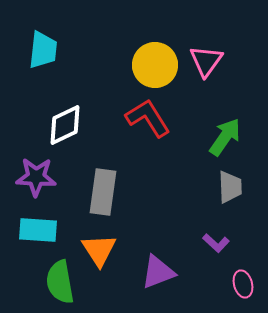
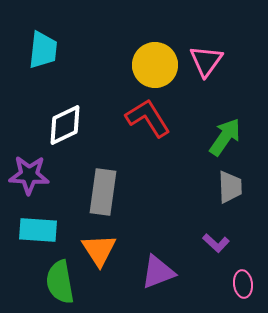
purple star: moved 7 px left, 2 px up
pink ellipse: rotated 8 degrees clockwise
